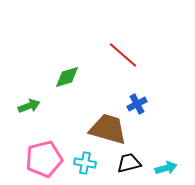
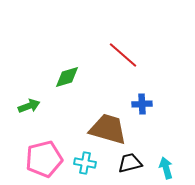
blue cross: moved 5 px right; rotated 24 degrees clockwise
black trapezoid: moved 1 px right
cyan arrow: rotated 90 degrees counterclockwise
